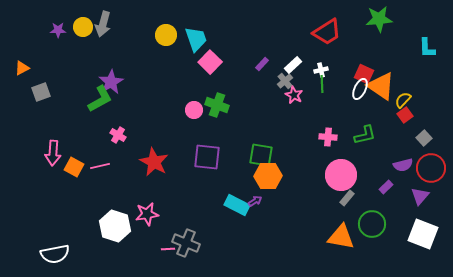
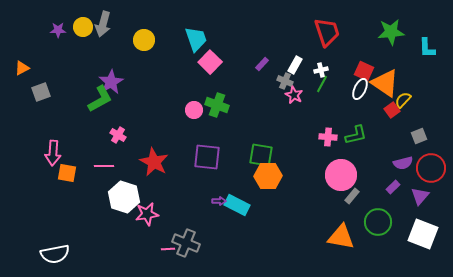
green star at (379, 19): moved 12 px right, 13 px down
red trapezoid at (327, 32): rotated 76 degrees counterclockwise
yellow circle at (166, 35): moved 22 px left, 5 px down
white rectangle at (293, 65): moved 2 px right; rotated 18 degrees counterclockwise
red square at (364, 74): moved 3 px up
gray cross at (285, 81): rotated 28 degrees counterclockwise
green line at (322, 84): rotated 30 degrees clockwise
orange triangle at (381, 86): moved 4 px right, 3 px up
red square at (405, 115): moved 13 px left, 5 px up
green L-shape at (365, 135): moved 9 px left
gray square at (424, 138): moved 5 px left, 2 px up; rotated 21 degrees clockwise
purple semicircle at (403, 165): moved 2 px up
pink line at (100, 166): moved 4 px right; rotated 12 degrees clockwise
orange square at (74, 167): moved 7 px left, 6 px down; rotated 18 degrees counterclockwise
purple rectangle at (386, 187): moved 7 px right
gray rectangle at (347, 198): moved 5 px right, 2 px up
purple arrow at (255, 201): moved 36 px left; rotated 32 degrees clockwise
green circle at (372, 224): moved 6 px right, 2 px up
white hexagon at (115, 226): moved 9 px right, 29 px up
